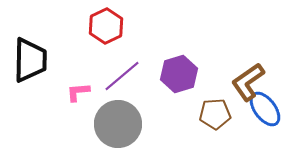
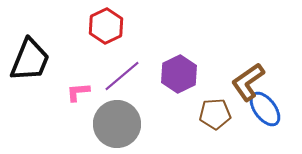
black trapezoid: rotated 21 degrees clockwise
purple hexagon: rotated 9 degrees counterclockwise
gray circle: moved 1 px left
